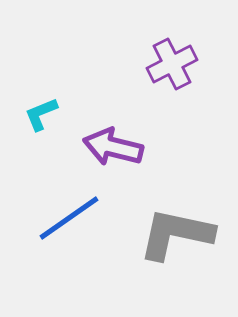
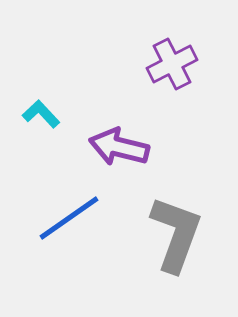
cyan L-shape: rotated 69 degrees clockwise
purple arrow: moved 6 px right
gray L-shape: rotated 98 degrees clockwise
